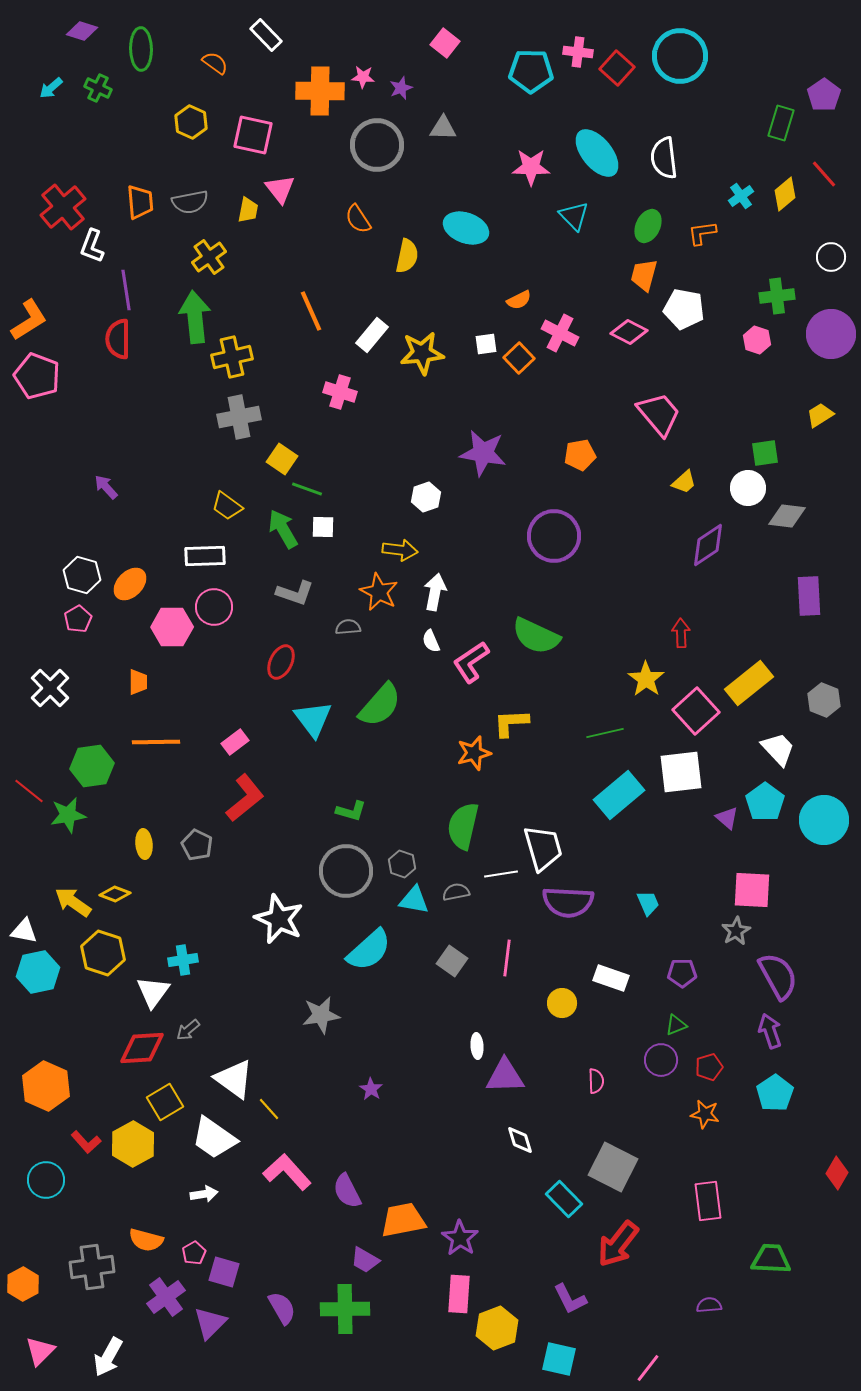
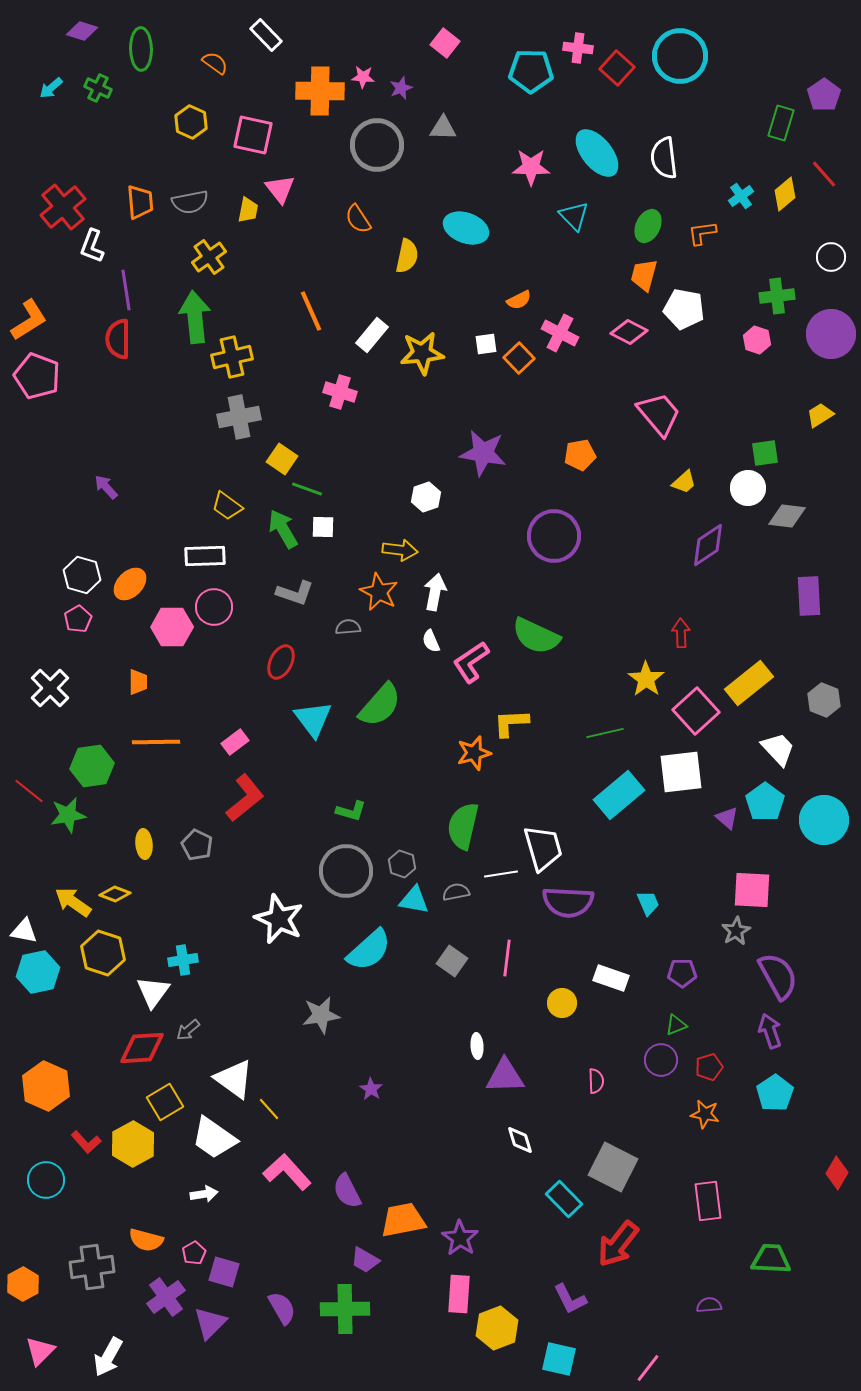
pink cross at (578, 52): moved 4 px up
